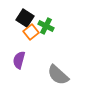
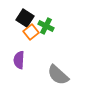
purple semicircle: rotated 12 degrees counterclockwise
